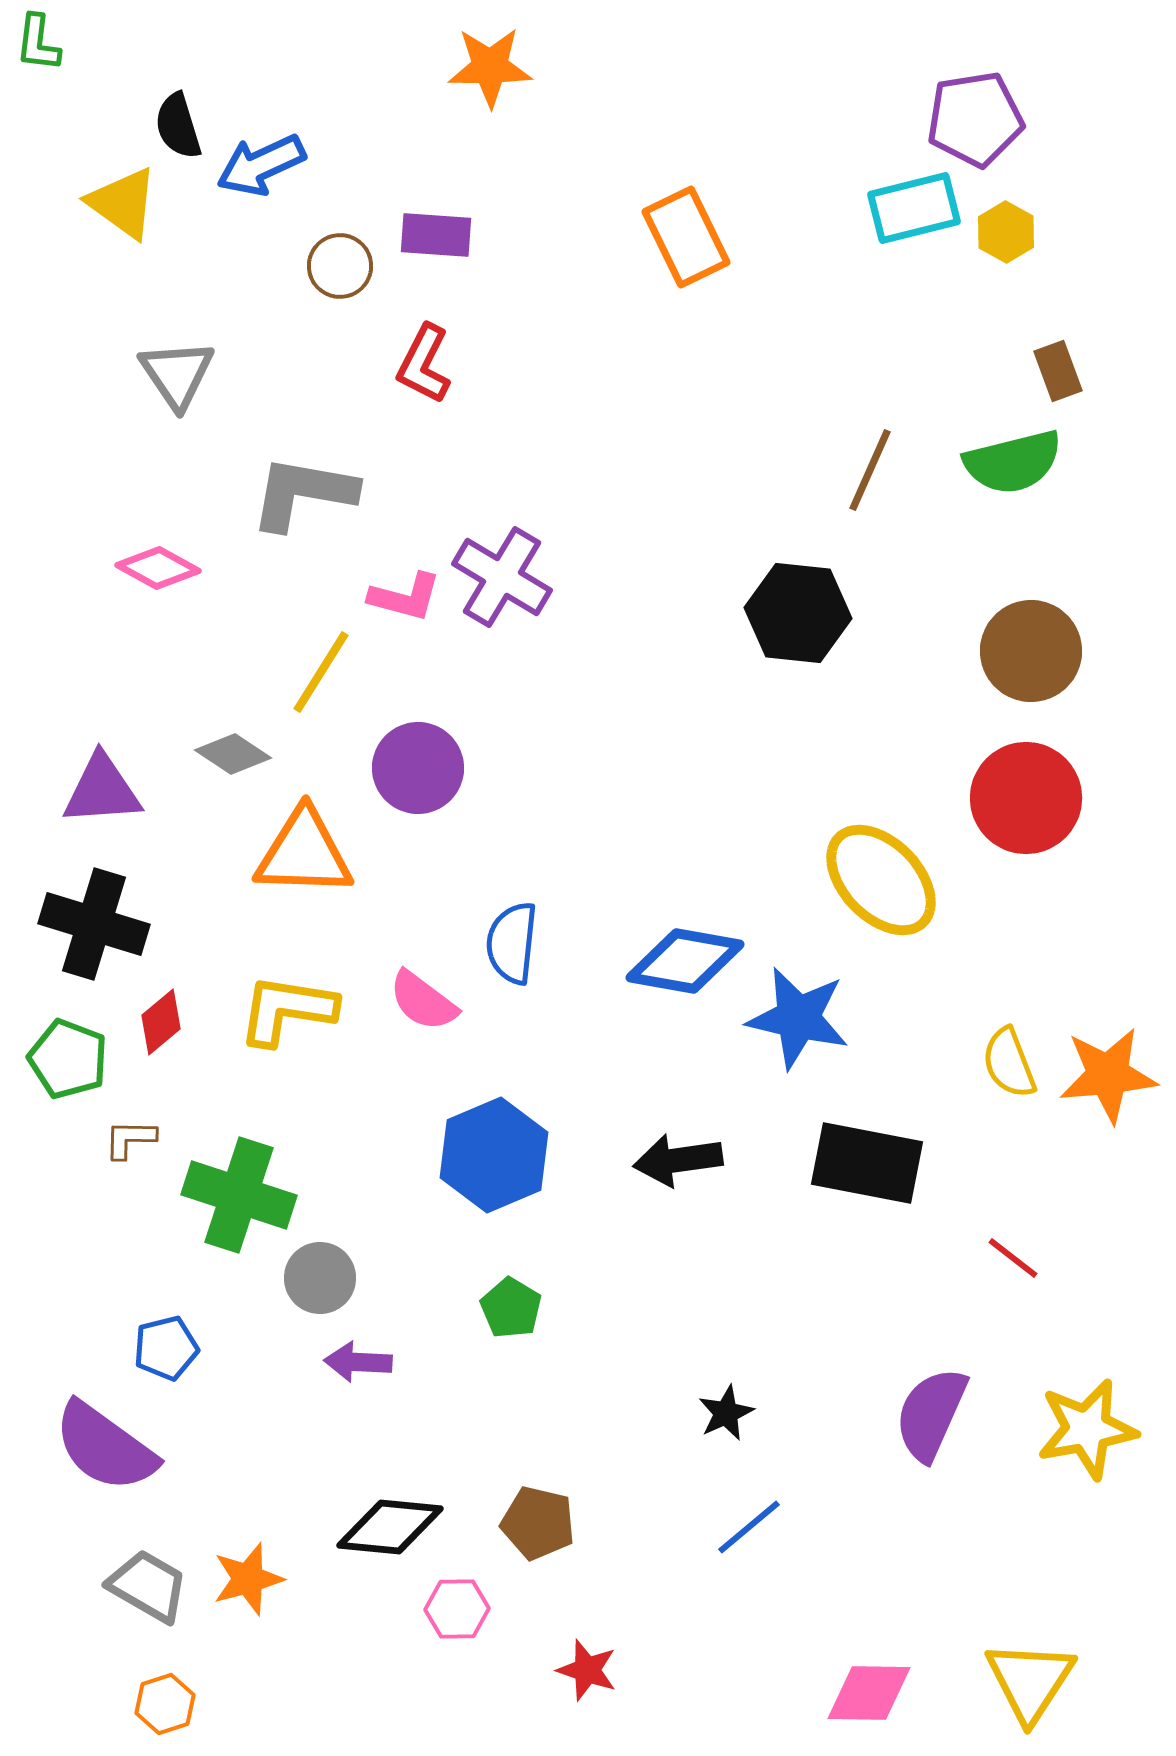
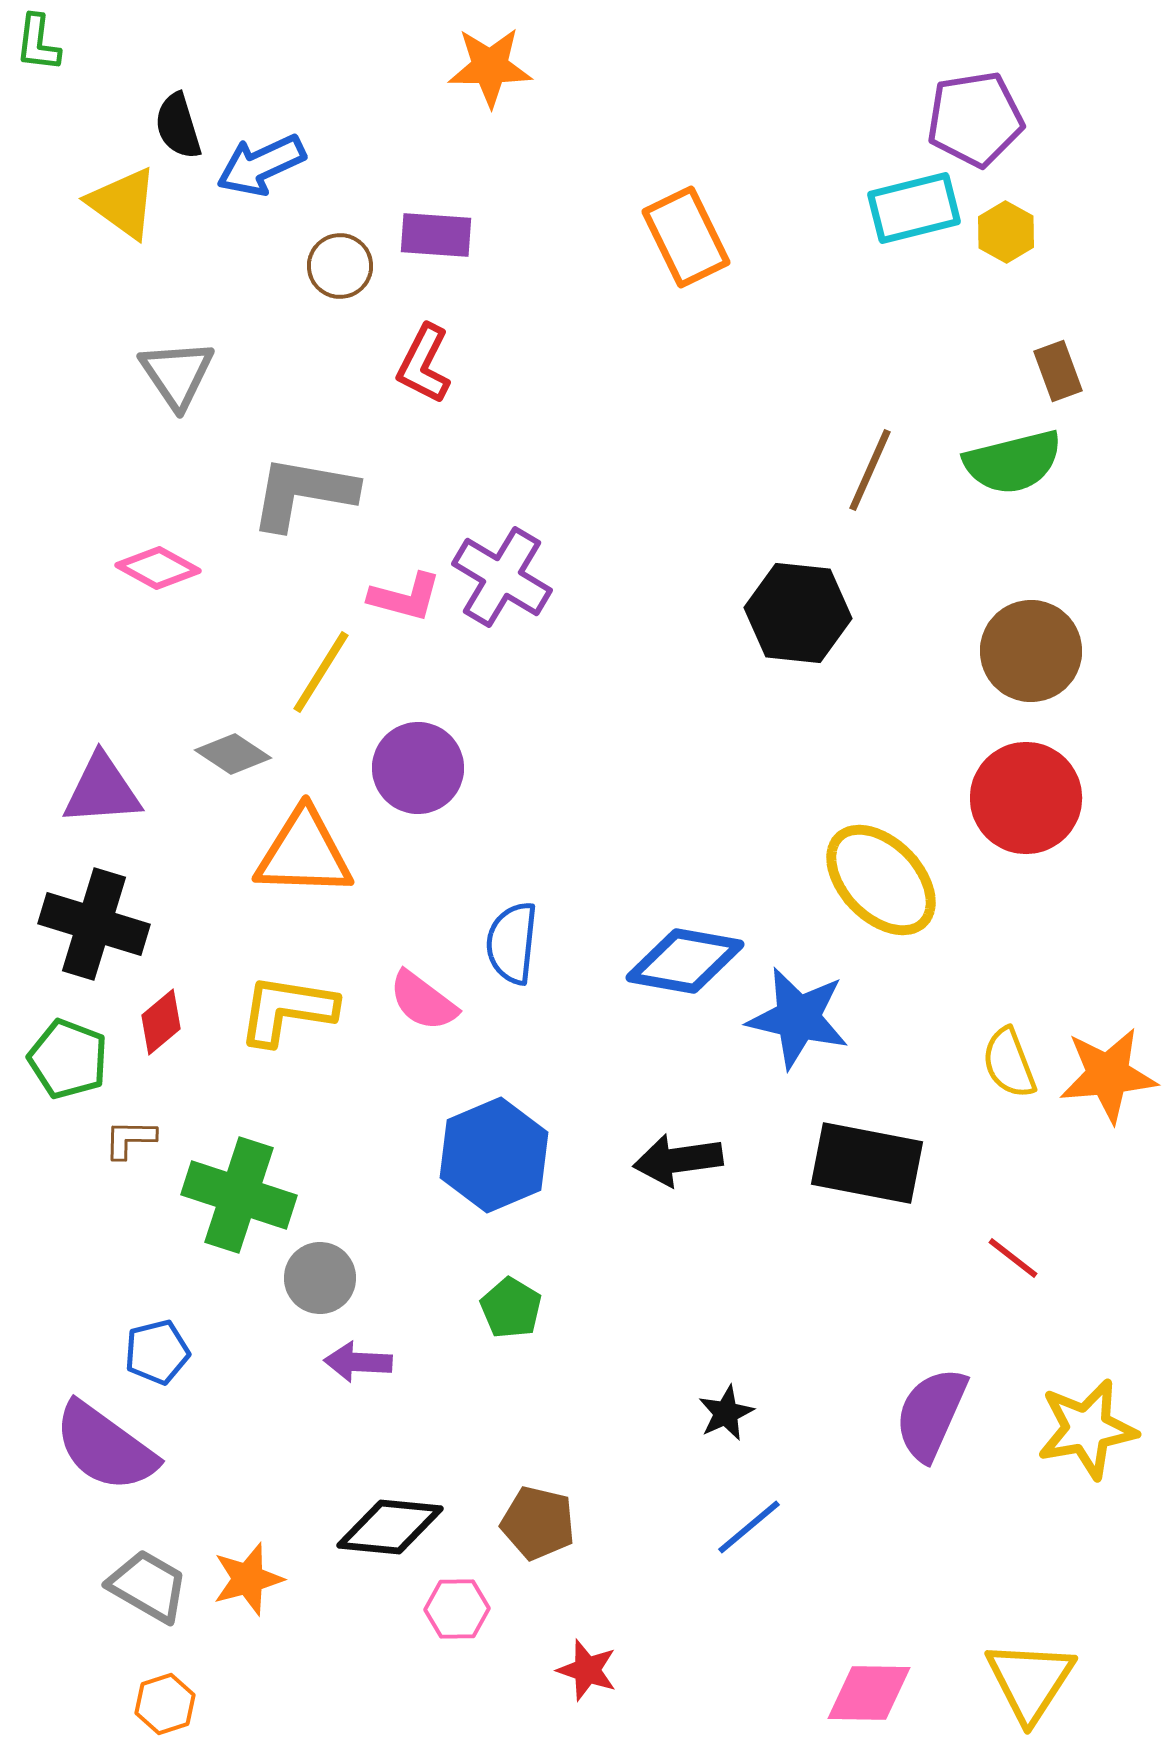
blue pentagon at (166, 1348): moved 9 px left, 4 px down
